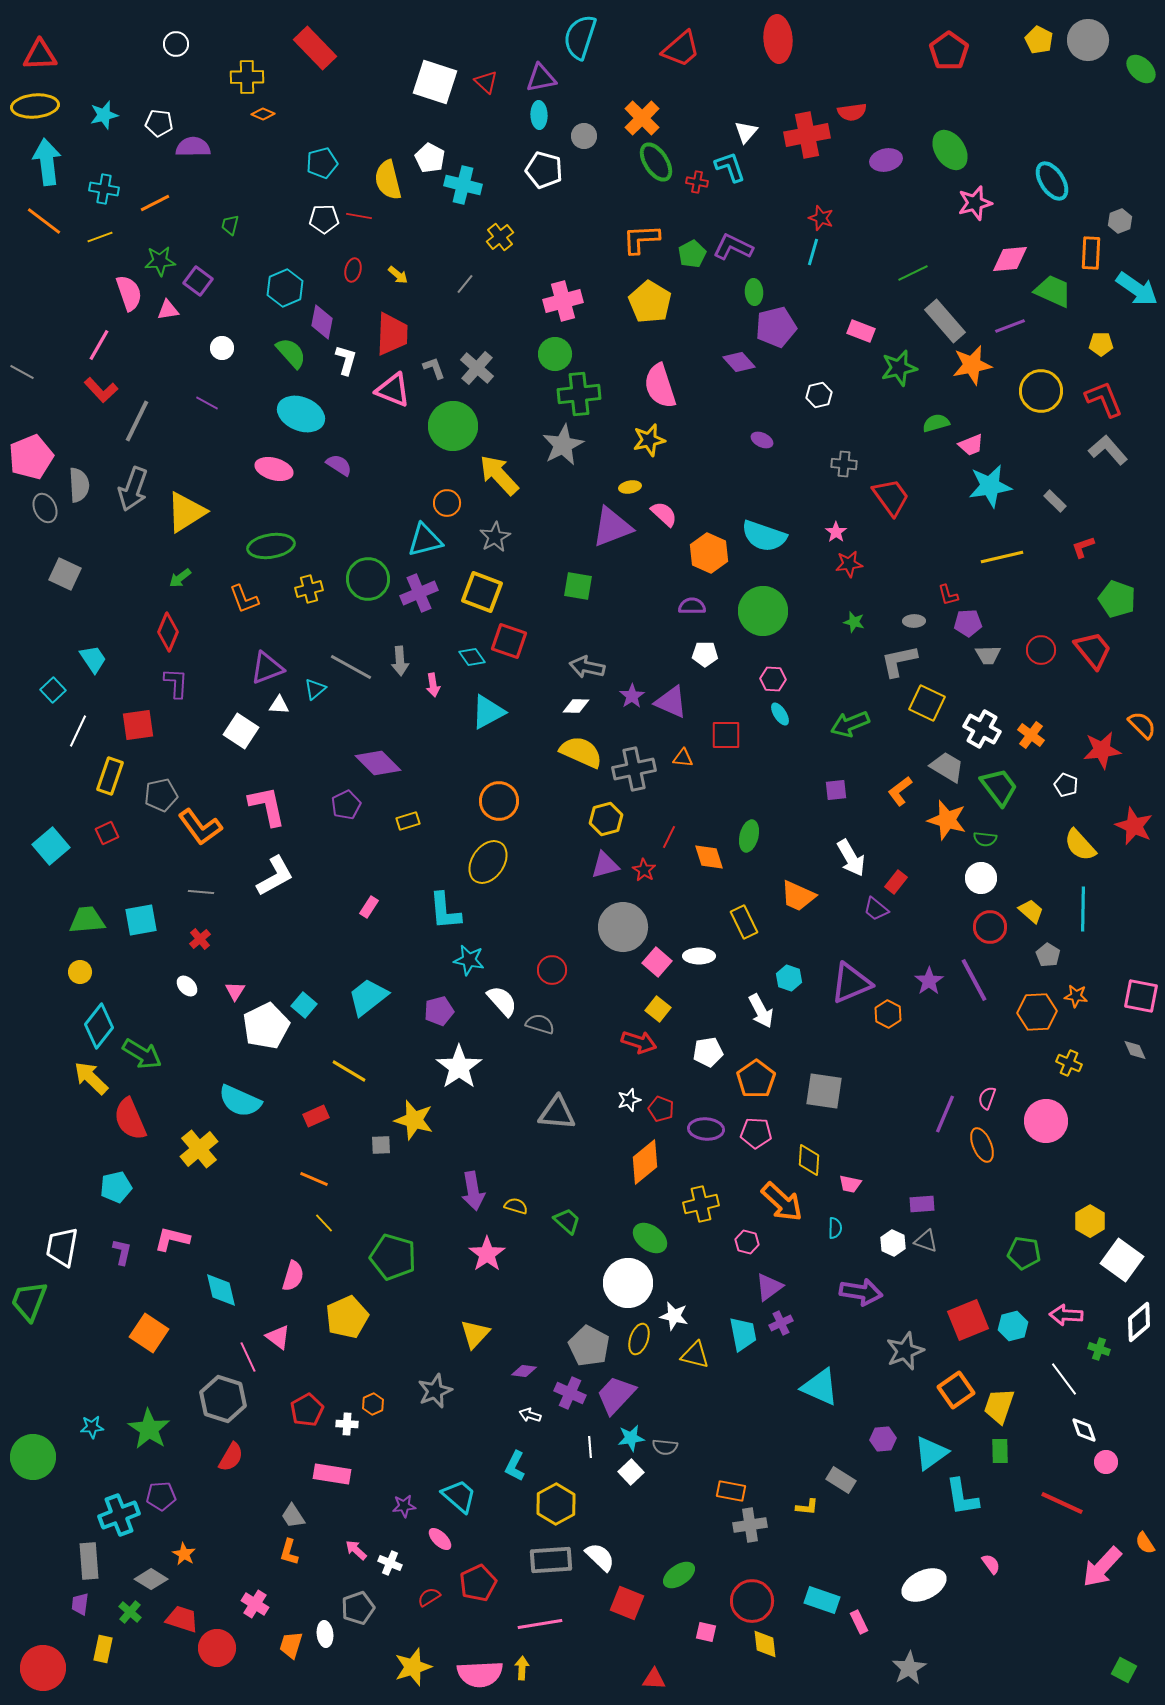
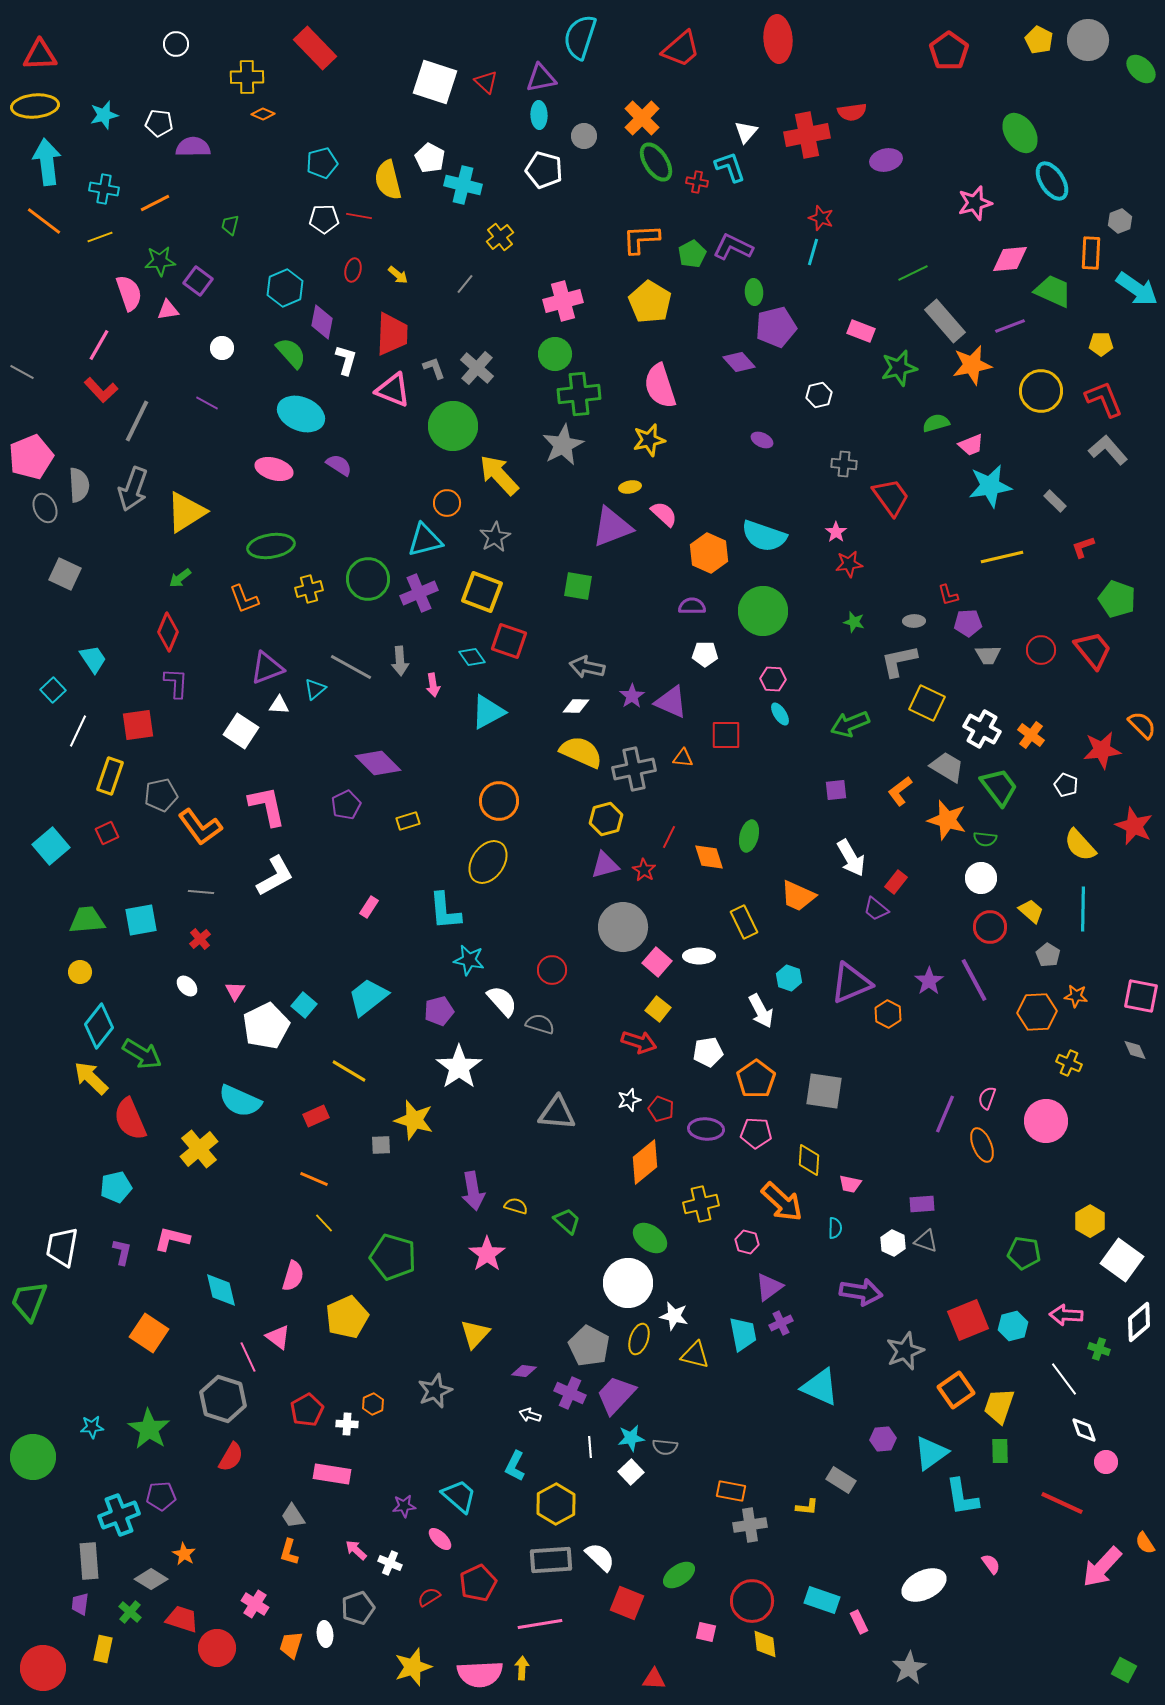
green ellipse at (950, 150): moved 70 px right, 17 px up
